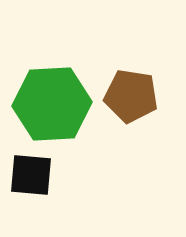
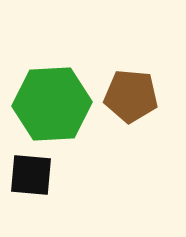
brown pentagon: rotated 4 degrees counterclockwise
